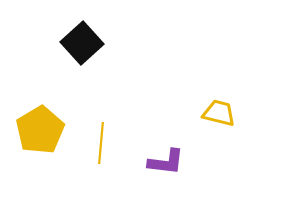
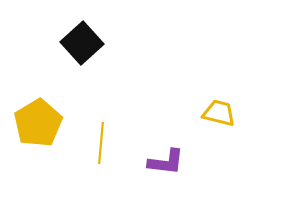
yellow pentagon: moved 2 px left, 7 px up
